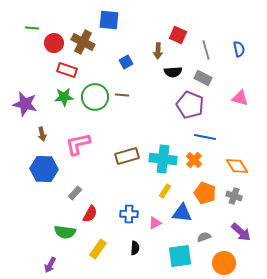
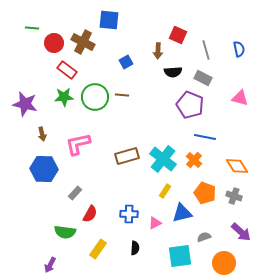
red rectangle at (67, 70): rotated 18 degrees clockwise
cyan cross at (163, 159): rotated 32 degrees clockwise
blue triangle at (182, 213): rotated 20 degrees counterclockwise
